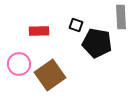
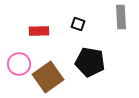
black square: moved 2 px right, 1 px up
black pentagon: moved 7 px left, 19 px down
brown square: moved 2 px left, 2 px down
